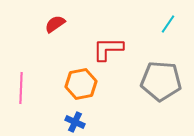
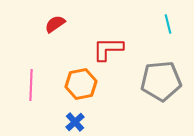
cyan line: rotated 48 degrees counterclockwise
gray pentagon: rotated 9 degrees counterclockwise
pink line: moved 10 px right, 3 px up
blue cross: rotated 24 degrees clockwise
